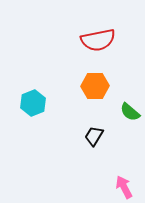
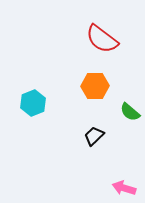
red semicircle: moved 4 px right, 1 px up; rotated 48 degrees clockwise
black trapezoid: rotated 15 degrees clockwise
pink arrow: moved 1 px down; rotated 45 degrees counterclockwise
